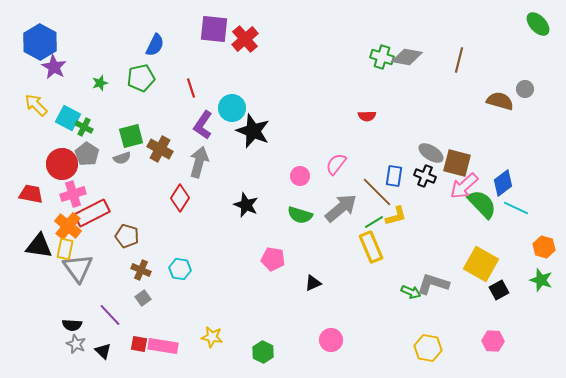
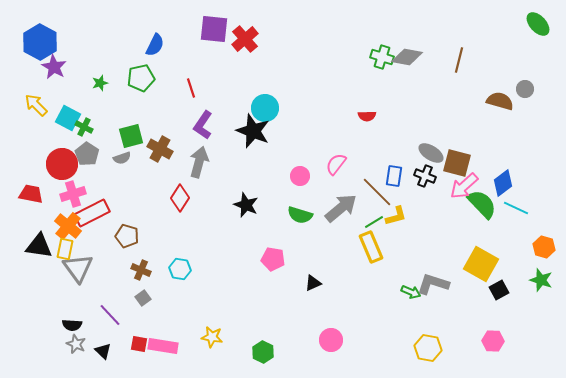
cyan circle at (232, 108): moved 33 px right
